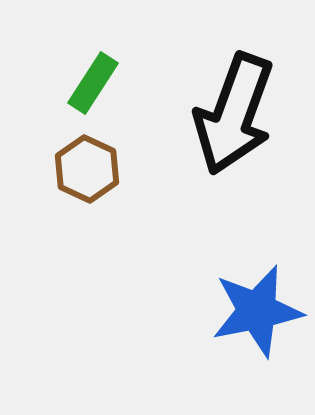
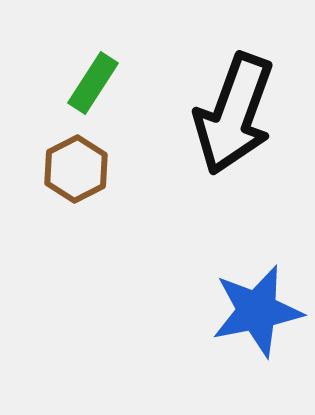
brown hexagon: moved 11 px left; rotated 8 degrees clockwise
